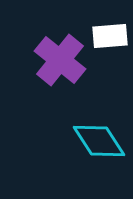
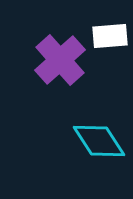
purple cross: rotated 9 degrees clockwise
